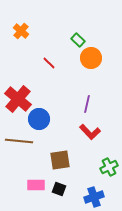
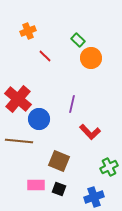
orange cross: moved 7 px right; rotated 28 degrees clockwise
red line: moved 4 px left, 7 px up
purple line: moved 15 px left
brown square: moved 1 px left, 1 px down; rotated 30 degrees clockwise
